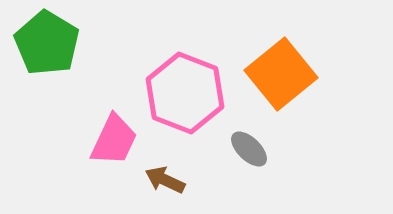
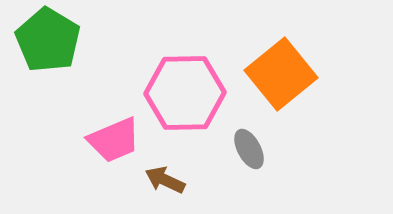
green pentagon: moved 1 px right, 3 px up
pink hexagon: rotated 22 degrees counterclockwise
pink trapezoid: rotated 42 degrees clockwise
gray ellipse: rotated 18 degrees clockwise
